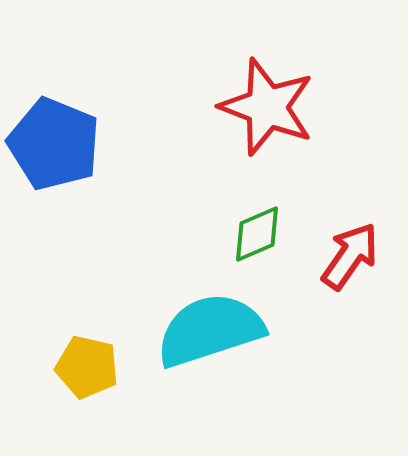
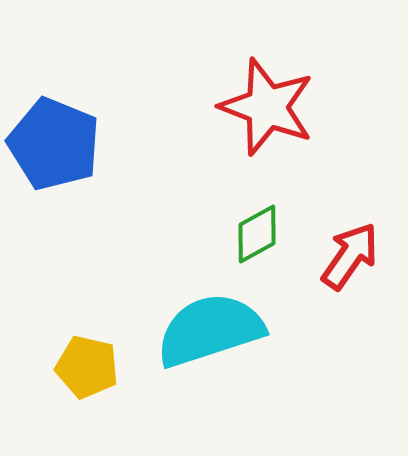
green diamond: rotated 6 degrees counterclockwise
